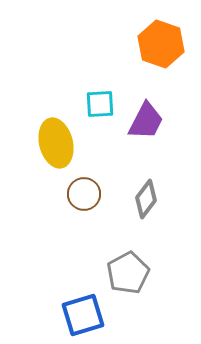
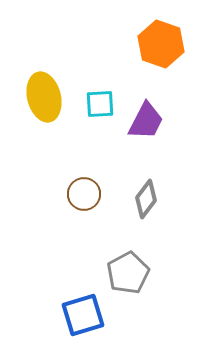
yellow ellipse: moved 12 px left, 46 px up
